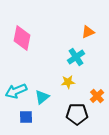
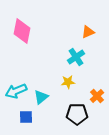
pink diamond: moved 7 px up
cyan triangle: moved 1 px left
